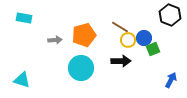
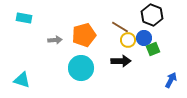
black hexagon: moved 18 px left
